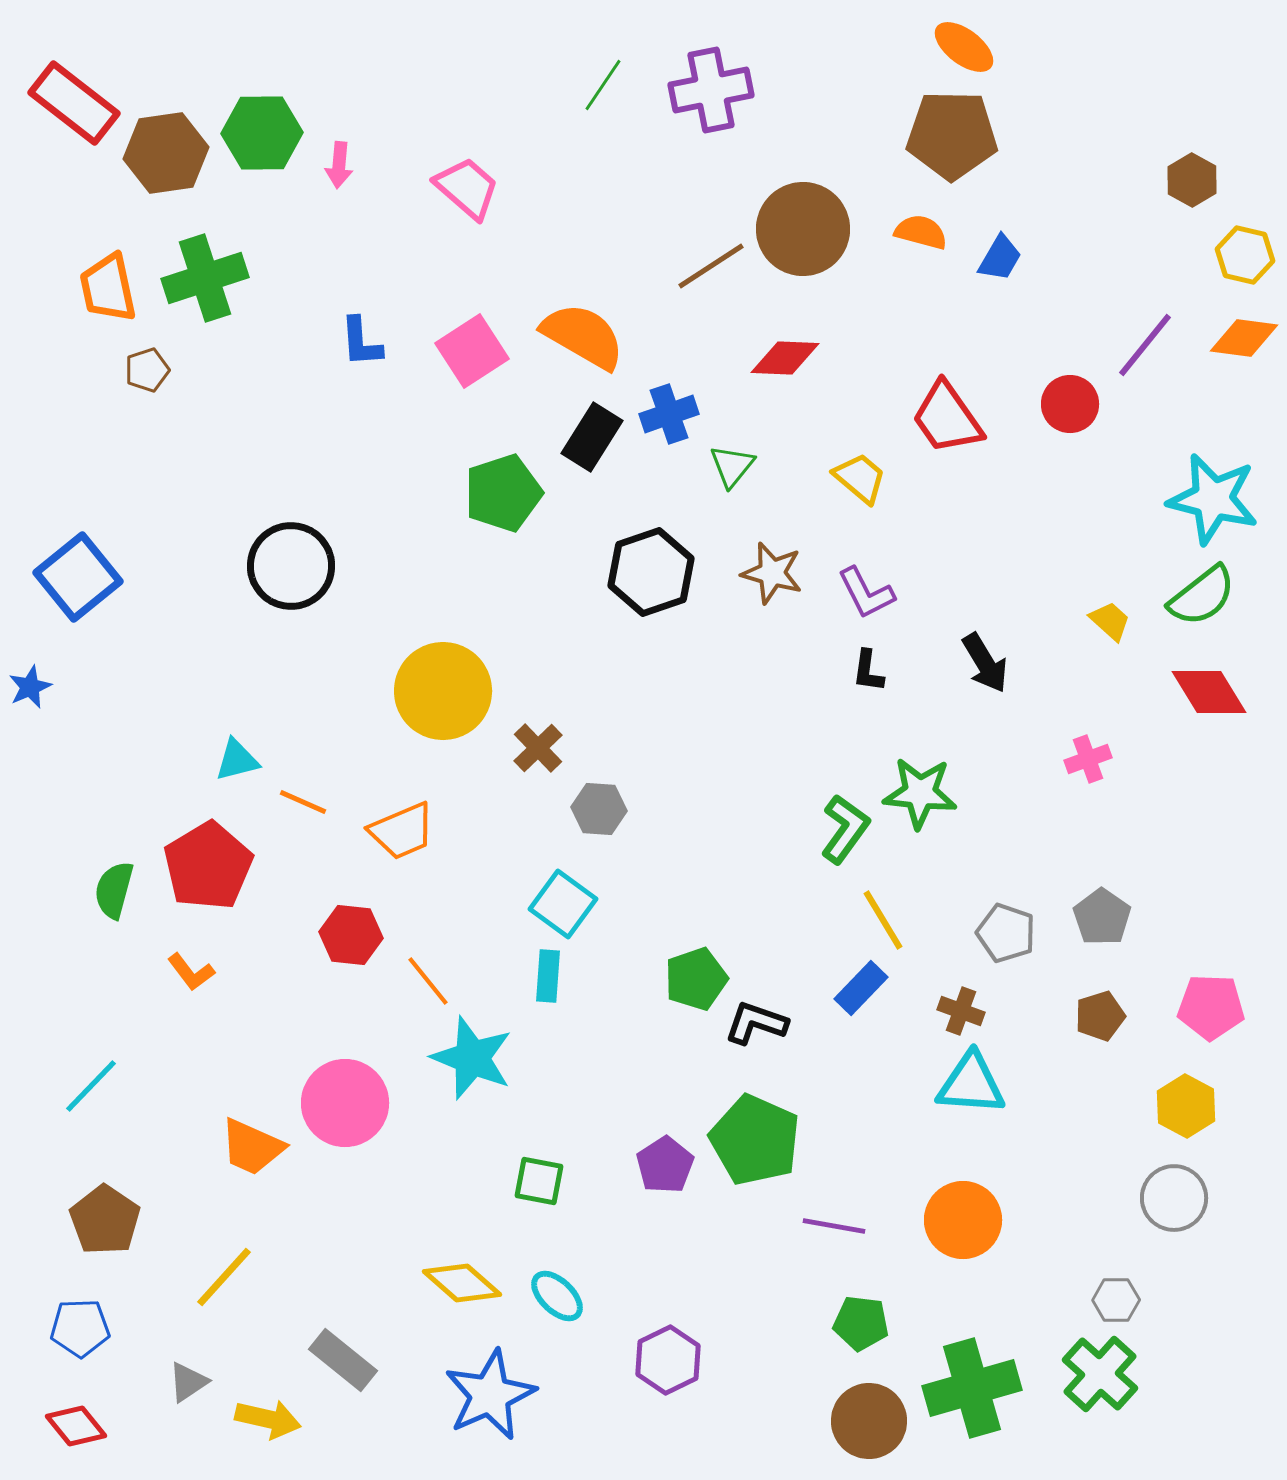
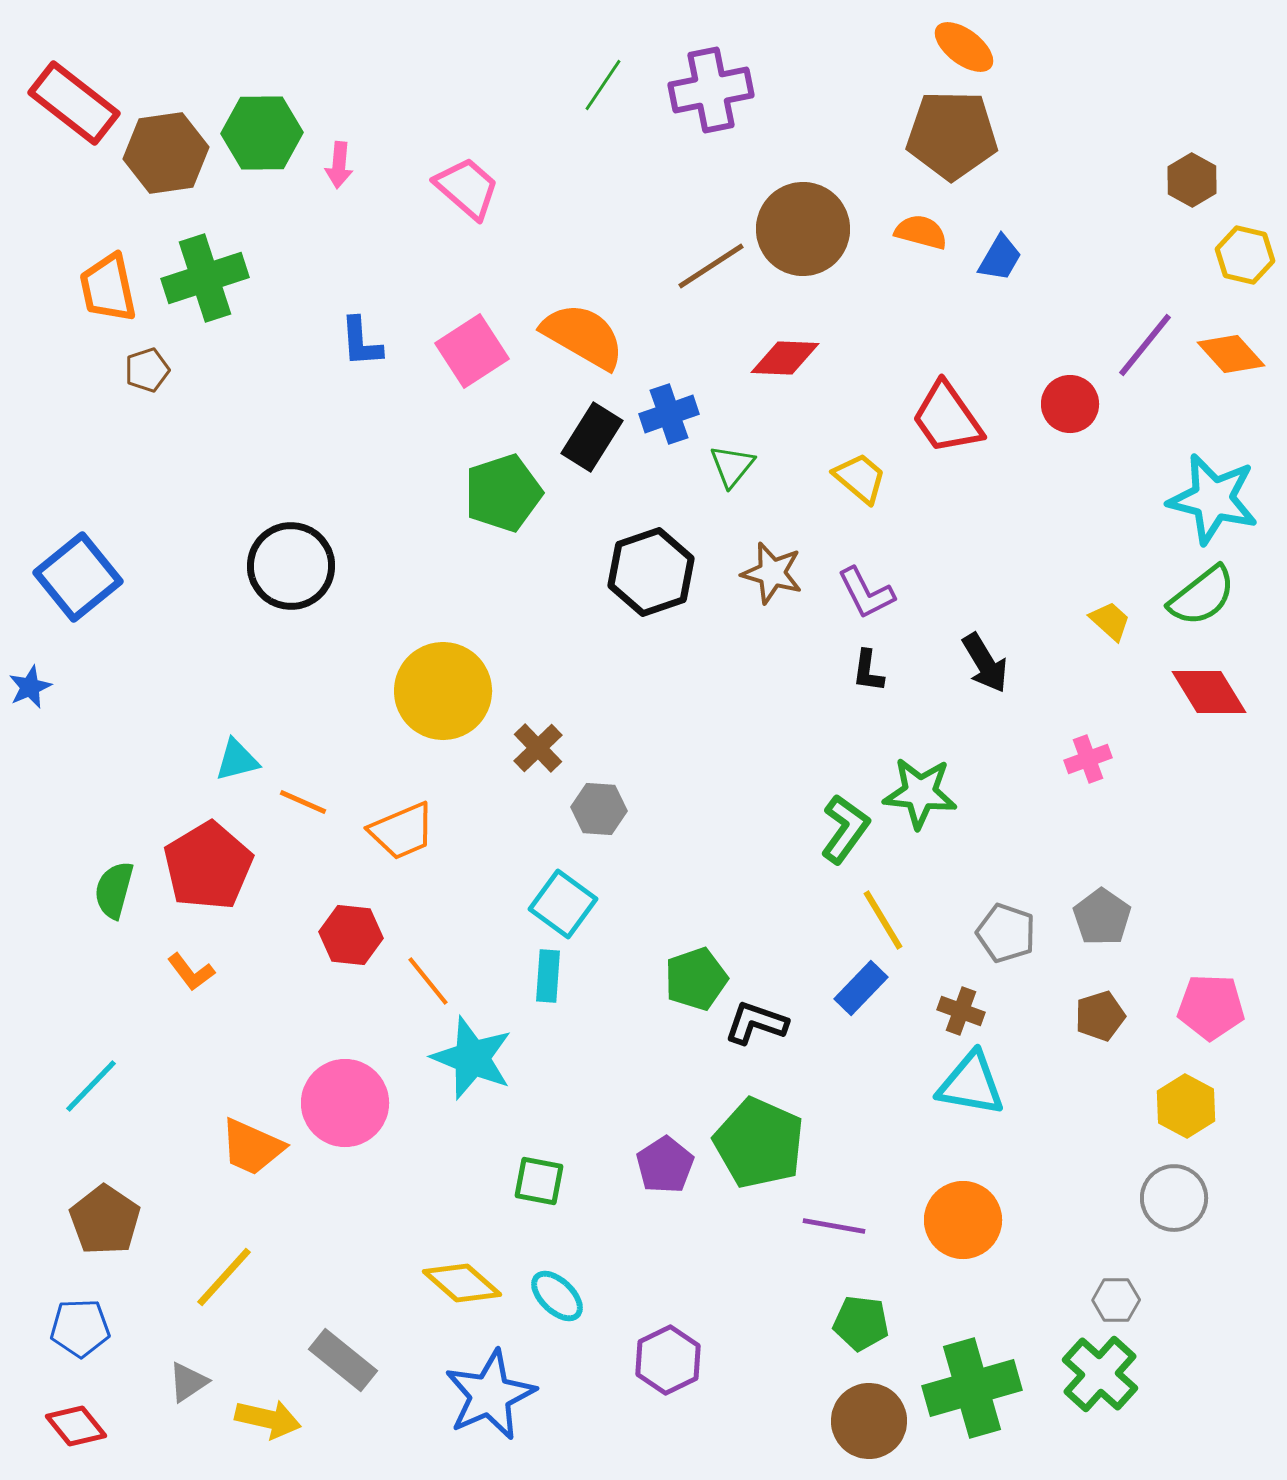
orange diamond at (1244, 338): moved 13 px left, 16 px down; rotated 40 degrees clockwise
cyan triangle at (971, 1084): rotated 6 degrees clockwise
green pentagon at (755, 1140): moved 4 px right, 3 px down
